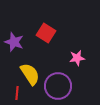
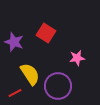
red line: moved 2 px left; rotated 56 degrees clockwise
